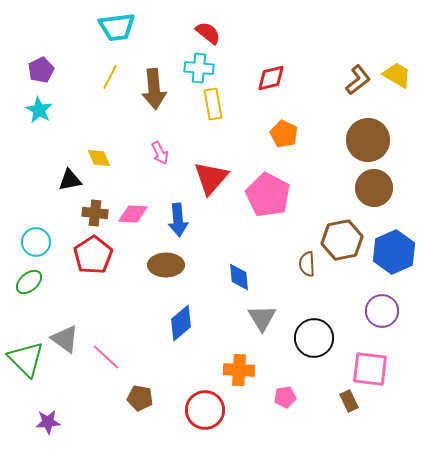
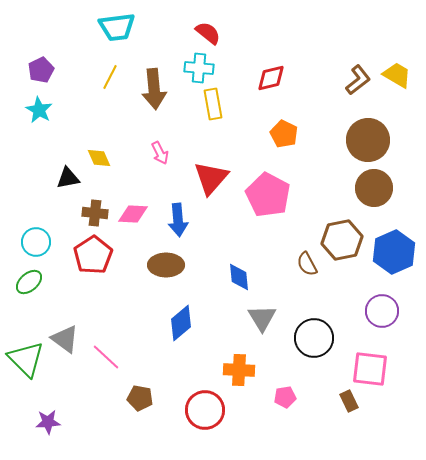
black triangle at (70, 180): moved 2 px left, 2 px up
brown semicircle at (307, 264): rotated 25 degrees counterclockwise
